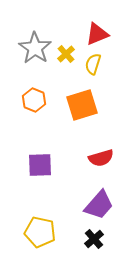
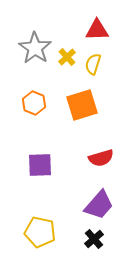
red triangle: moved 4 px up; rotated 20 degrees clockwise
yellow cross: moved 1 px right, 3 px down
orange hexagon: moved 3 px down
